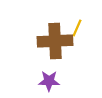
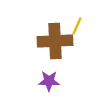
yellow line: moved 2 px up
